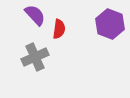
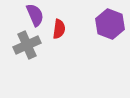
purple semicircle: rotated 20 degrees clockwise
gray cross: moved 8 px left, 12 px up
